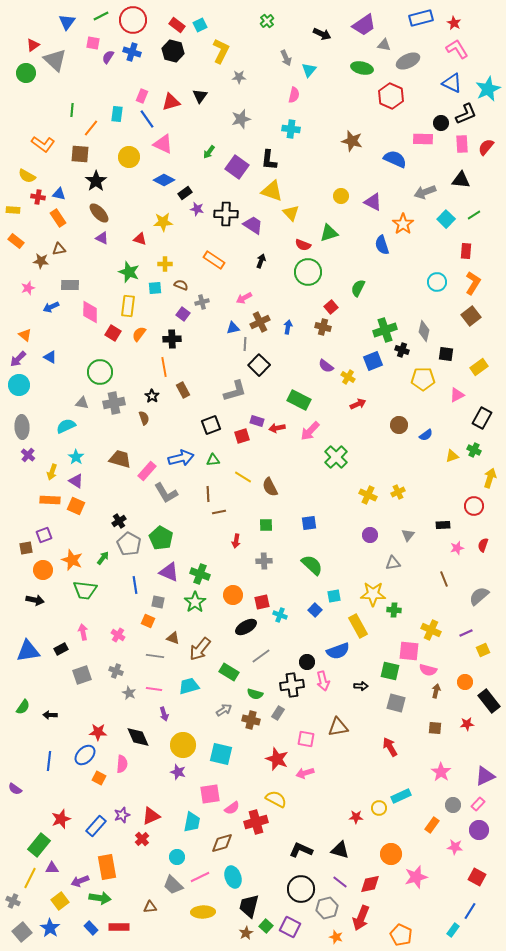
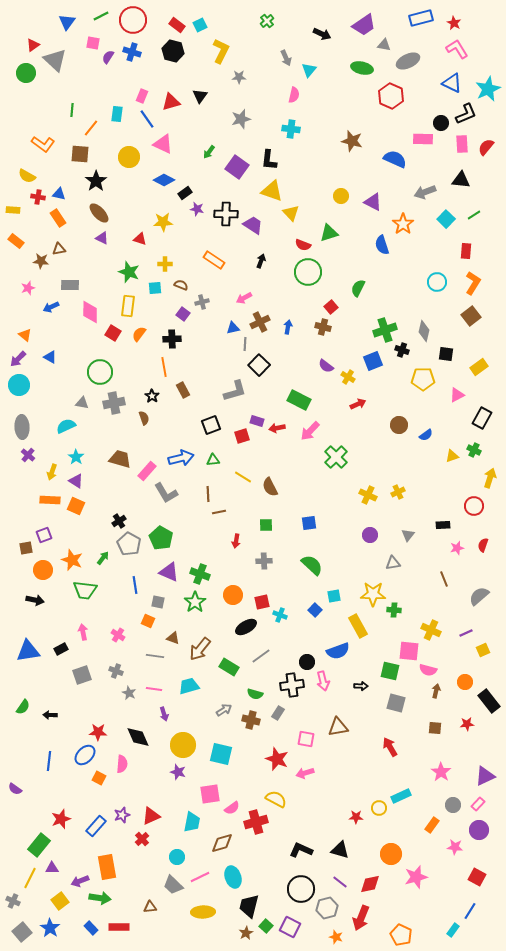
green rectangle at (229, 672): moved 5 px up
